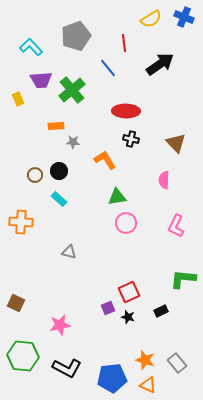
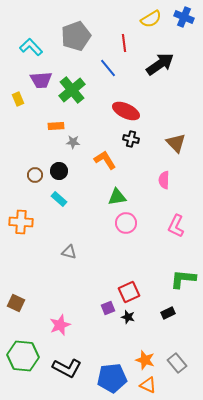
red ellipse: rotated 24 degrees clockwise
black rectangle: moved 7 px right, 2 px down
pink star: rotated 10 degrees counterclockwise
